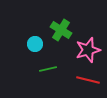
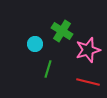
green cross: moved 1 px right, 1 px down
green line: rotated 60 degrees counterclockwise
red line: moved 2 px down
